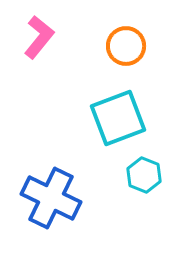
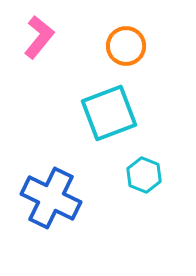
cyan square: moved 9 px left, 5 px up
